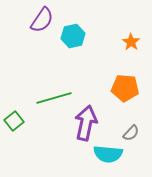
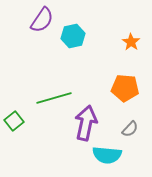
gray semicircle: moved 1 px left, 4 px up
cyan semicircle: moved 1 px left, 1 px down
